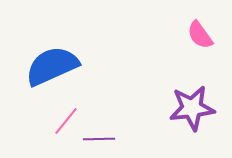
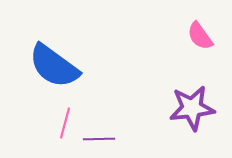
pink semicircle: moved 1 px down
blue semicircle: moved 2 px right; rotated 120 degrees counterclockwise
pink line: moved 1 px left, 2 px down; rotated 24 degrees counterclockwise
